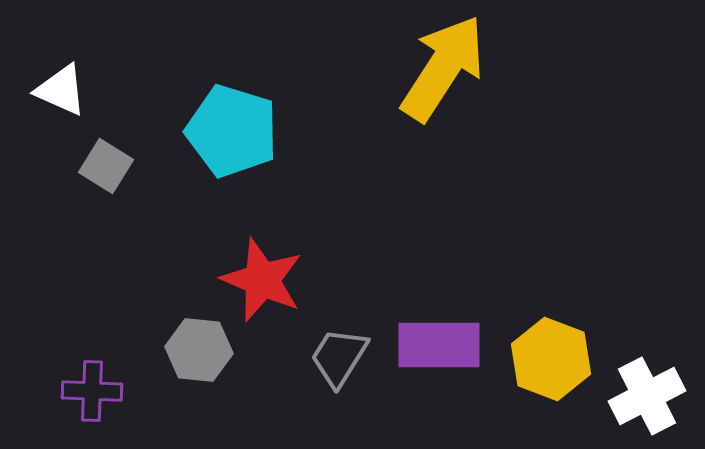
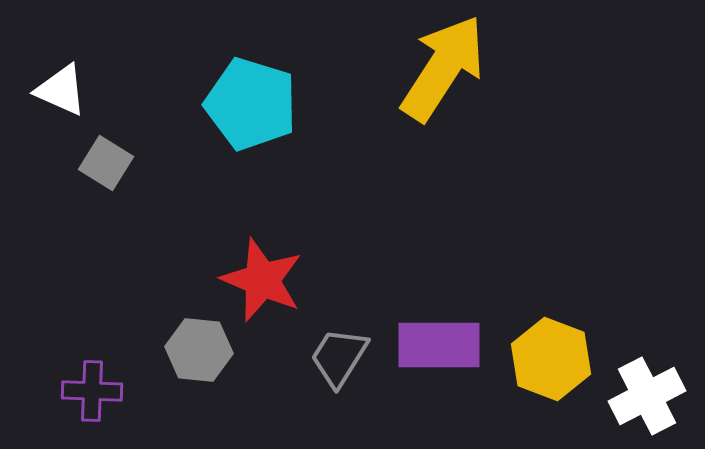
cyan pentagon: moved 19 px right, 27 px up
gray square: moved 3 px up
